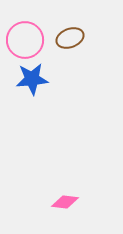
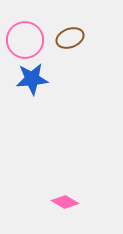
pink diamond: rotated 24 degrees clockwise
